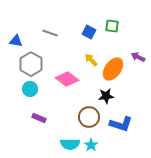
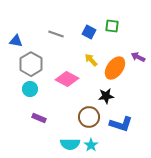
gray line: moved 6 px right, 1 px down
orange ellipse: moved 2 px right, 1 px up
pink diamond: rotated 10 degrees counterclockwise
